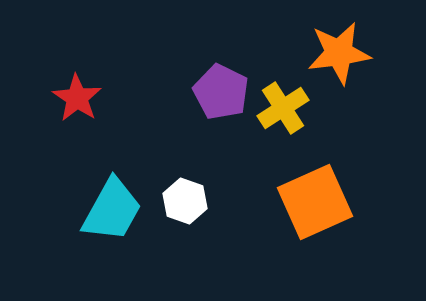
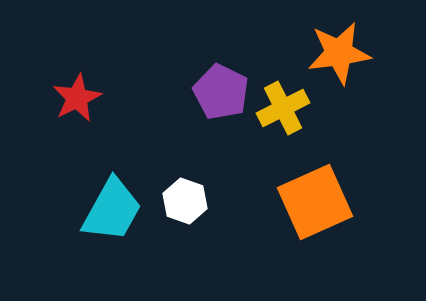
red star: rotated 12 degrees clockwise
yellow cross: rotated 6 degrees clockwise
